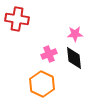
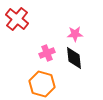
red cross: rotated 30 degrees clockwise
pink cross: moved 2 px left, 1 px up
orange hexagon: rotated 10 degrees counterclockwise
